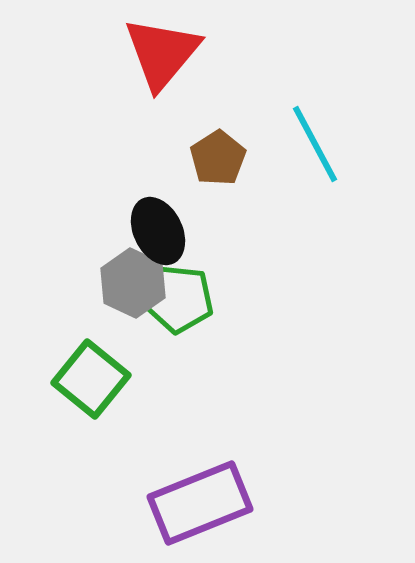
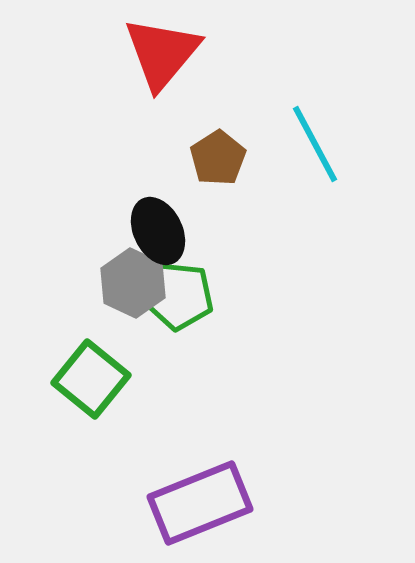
green pentagon: moved 3 px up
